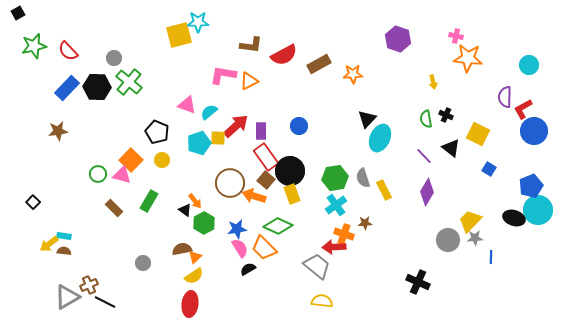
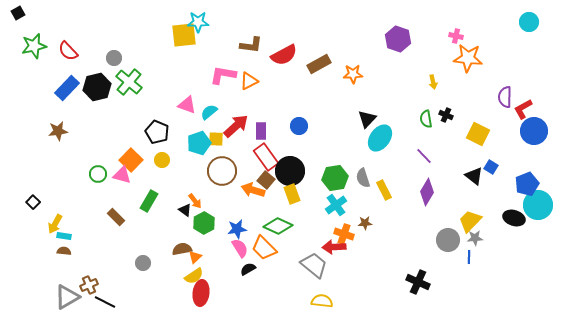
yellow square at (179, 35): moved 5 px right; rotated 8 degrees clockwise
cyan circle at (529, 65): moved 43 px up
black hexagon at (97, 87): rotated 16 degrees counterclockwise
yellow square at (218, 138): moved 2 px left, 1 px down
cyan ellipse at (380, 138): rotated 12 degrees clockwise
black triangle at (451, 148): moved 23 px right, 28 px down
blue square at (489, 169): moved 2 px right, 2 px up
brown circle at (230, 183): moved 8 px left, 12 px up
blue pentagon at (531, 186): moved 4 px left, 2 px up
orange arrow at (254, 196): moved 1 px left, 6 px up
brown rectangle at (114, 208): moved 2 px right, 9 px down
cyan circle at (538, 210): moved 5 px up
yellow arrow at (49, 244): moved 6 px right, 20 px up; rotated 24 degrees counterclockwise
blue line at (491, 257): moved 22 px left
gray trapezoid at (317, 266): moved 3 px left, 1 px up
red ellipse at (190, 304): moved 11 px right, 11 px up
